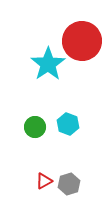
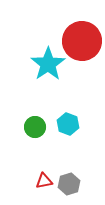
red triangle: rotated 18 degrees clockwise
